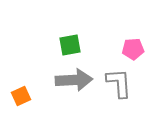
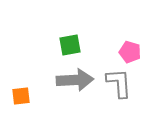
pink pentagon: moved 3 px left, 3 px down; rotated 20 degrees clockwise
gray arrow: moved 1 px right
orange square: rotated 18 degrees clockwise
